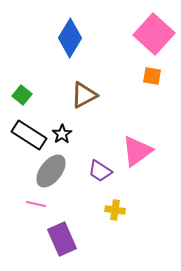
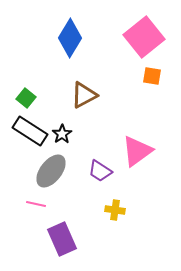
pink square: moved 10 px left, 3 px down; rotated 9 degrees clockwise
green square: moved 4 px right, 3 px down
black rectangle: moved 1 px right, 4 px up
